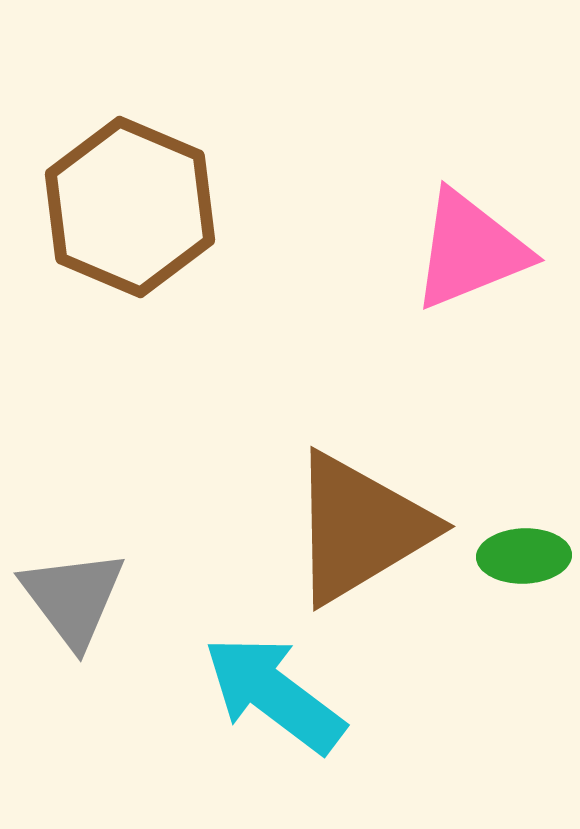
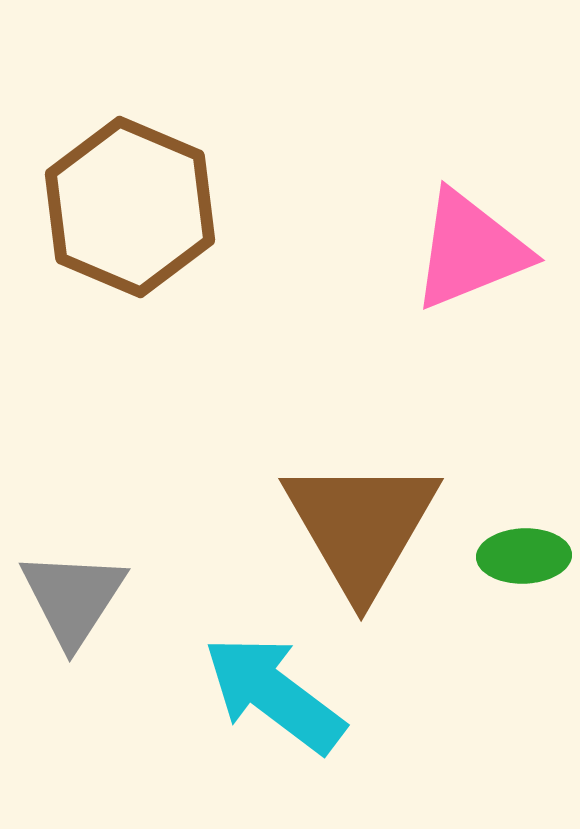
brown triangle: moved 1 px right, 2 px up; rotated 29 degrees counterclockwise
gray triangle: rotated 10 degrees clockwise
